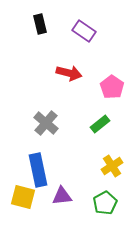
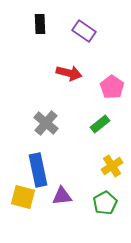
black rectangle: rotated 12 degrees clockwise
